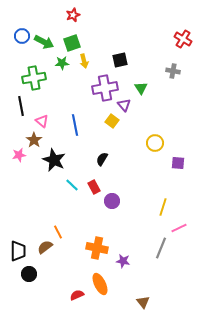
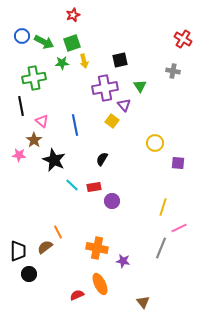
green triangle: moved 1 px left, 2 px up
pink star: rotated 16 degrees clockwise
red rectangle: rotated 72 degrees counterclockwise
